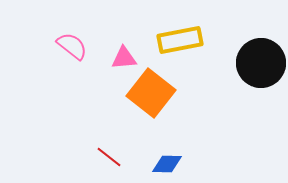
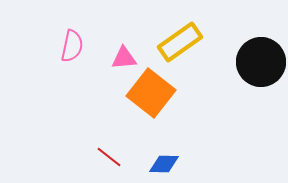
yellow rectangle: moved 2 px down; rotated 24 degrees counterclockwise
pink semicircle: rotated 64 degrees clockwise
black circle: moved 1 px up
blue diamond: moved 3 px left
